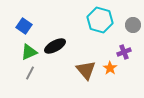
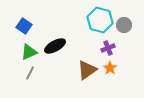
gray circle: moved 9 px left
purple cross: moved 16 px left, 4 px up
brown triangle: moved 1 px right; rotated 35 degrees clockwise
